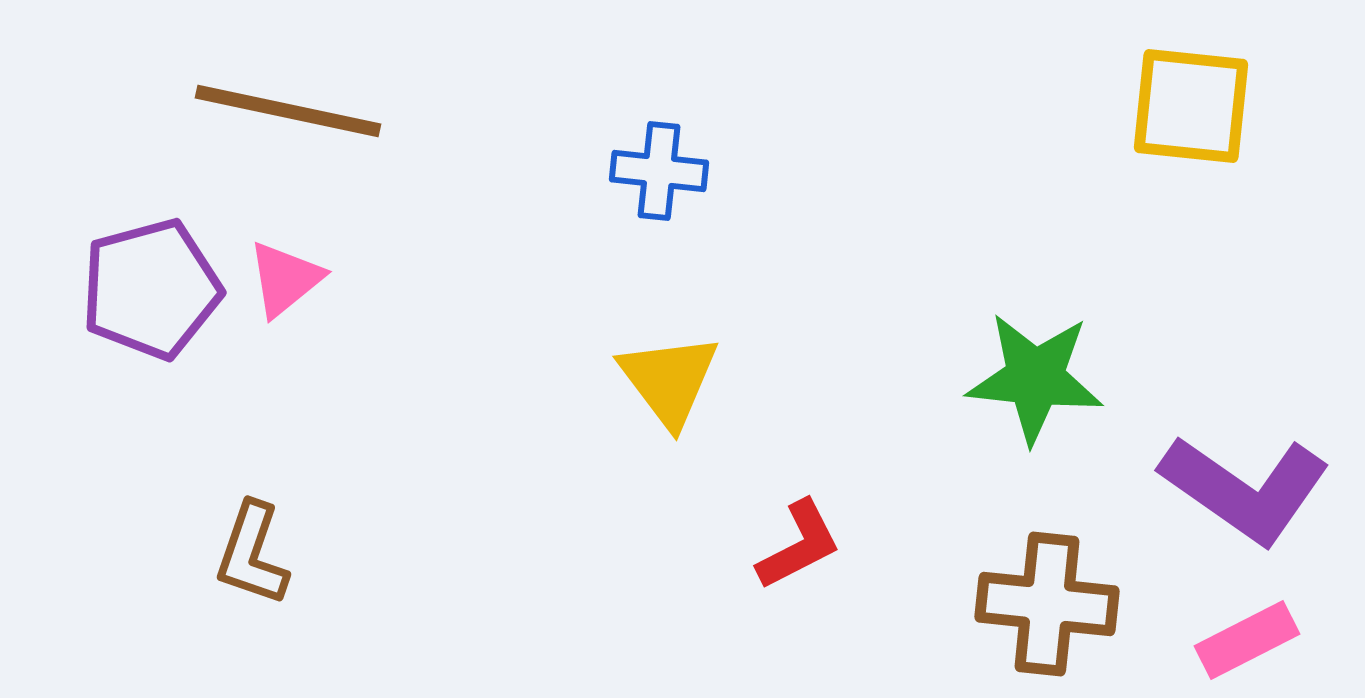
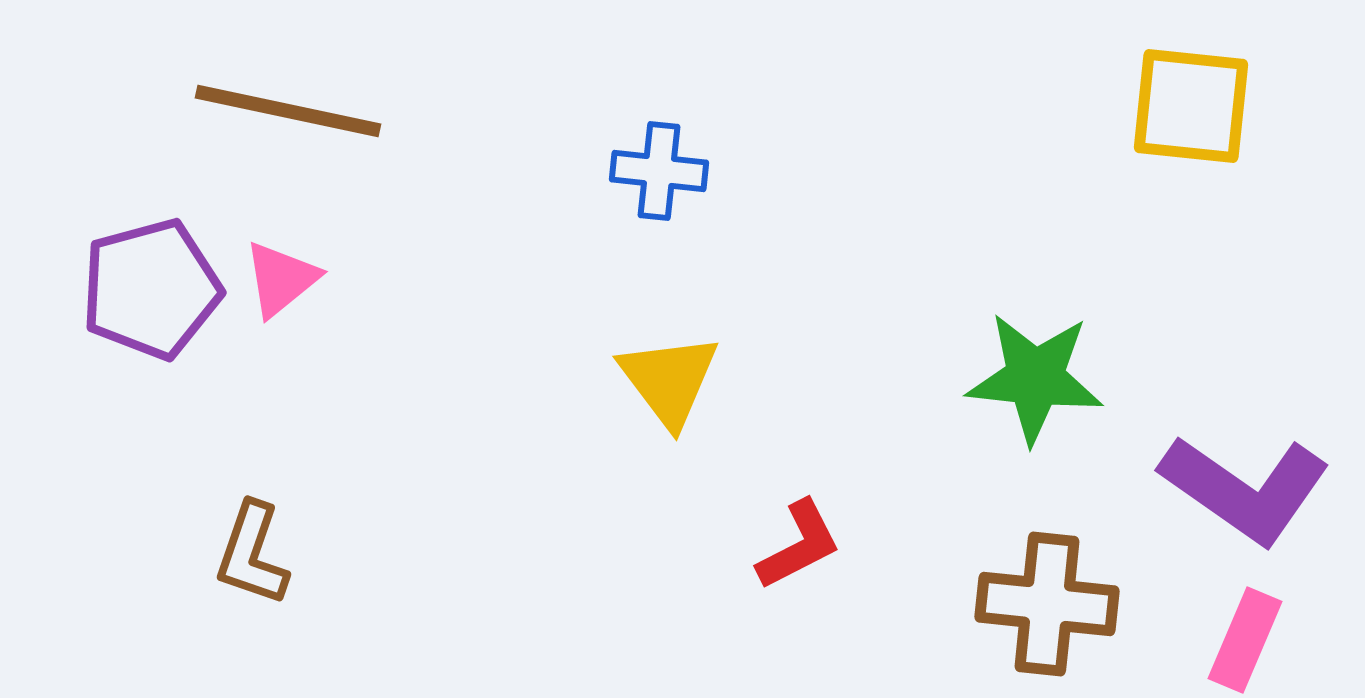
pink triangle: moved 4 px left
pink rectangle: moved 2 px left; rotated 40 degrees counterclockwise
